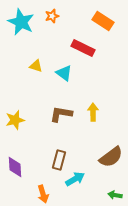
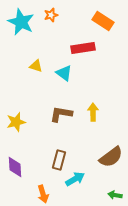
orange star: moved 1 px left, 1 px up
red rectangle: rotated 35 degrees counterclockwise
yellow star: moved 1 px right, 2 px down
